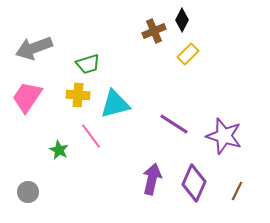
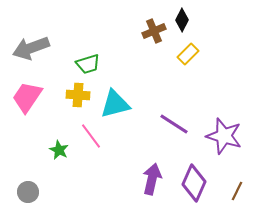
gray arrow: moved 3 px left
